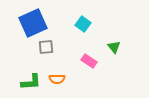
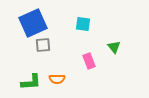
cyan square: rotated 28 degrees counterclockwise
gray square: moved 3 px left, 2 px up
pink rectangle: rotated 35 degrees clockwise
